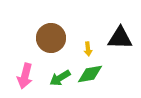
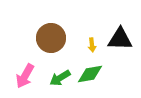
black triangle: moved 1 px down
yellow arrow: moved 4 px right, 4 px up
pink arrow: rotated 15 degrees clockwise
